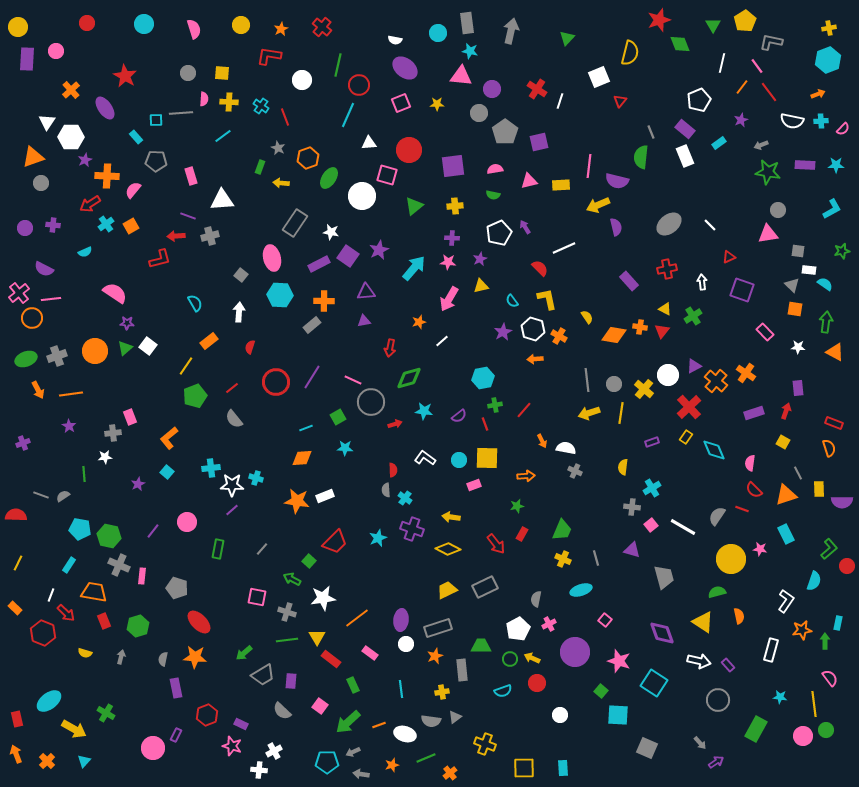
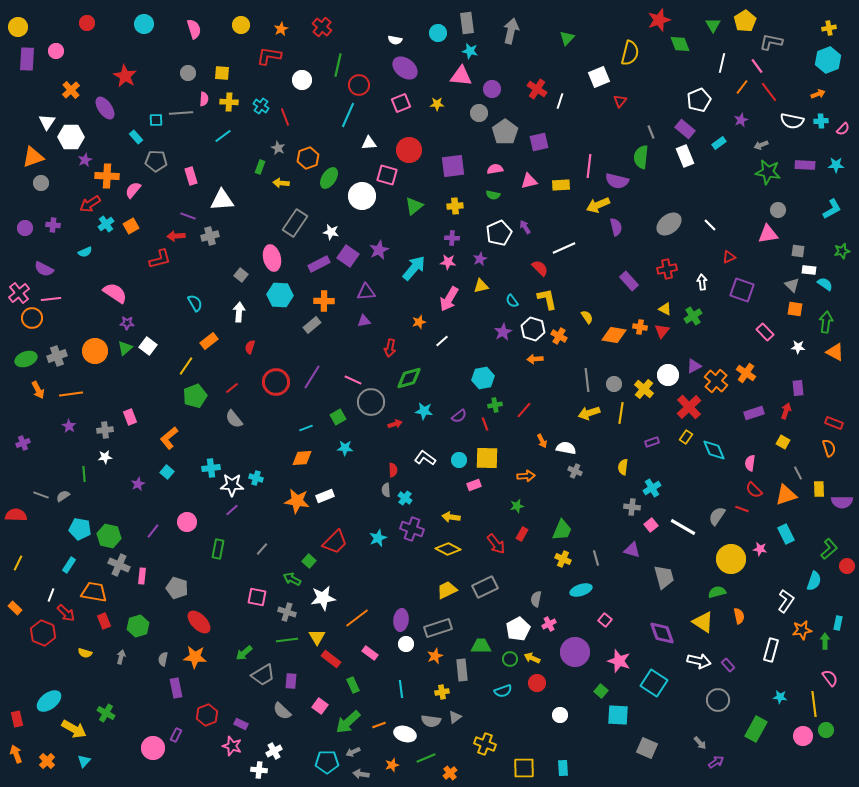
gray cross at (113, 433): moved 8 px left, 3 px up
